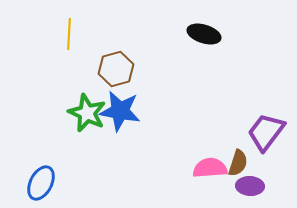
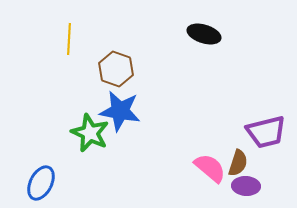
yellow line: moved 5 px down
brown hexagon: rotated 24 degrees counterclockwise
green star: moved 3 px right, 20 px down
purple trapezoid: rotated 141 degrees counterclockwise
pink semicircle: rotated 44 degrees clockwise
purple ellipse: moved 4 px left
